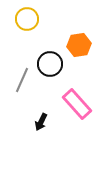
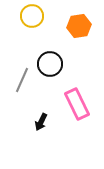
yellow circle: moved 5 px right, 3 px up
orange hexagon: moved 19 px up
pink rectangle: rotated 16 degrees clockwise
